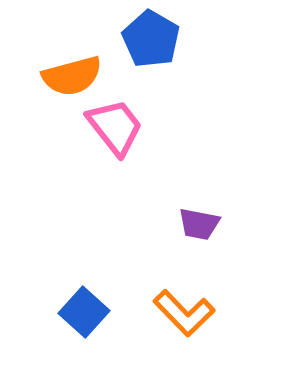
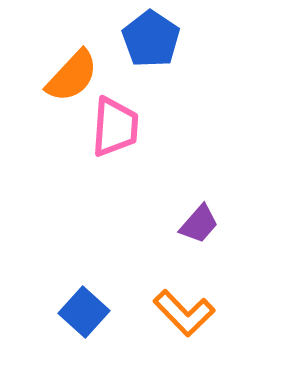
blue pentagon: rotated 4 degrees clockwise
orange semicircle: rotated 32 degrees counterclockwise
pink trapezoid: rotated 42 degrees clockwise
purple trapezoid: rotated 60 degrees counterclockwise
